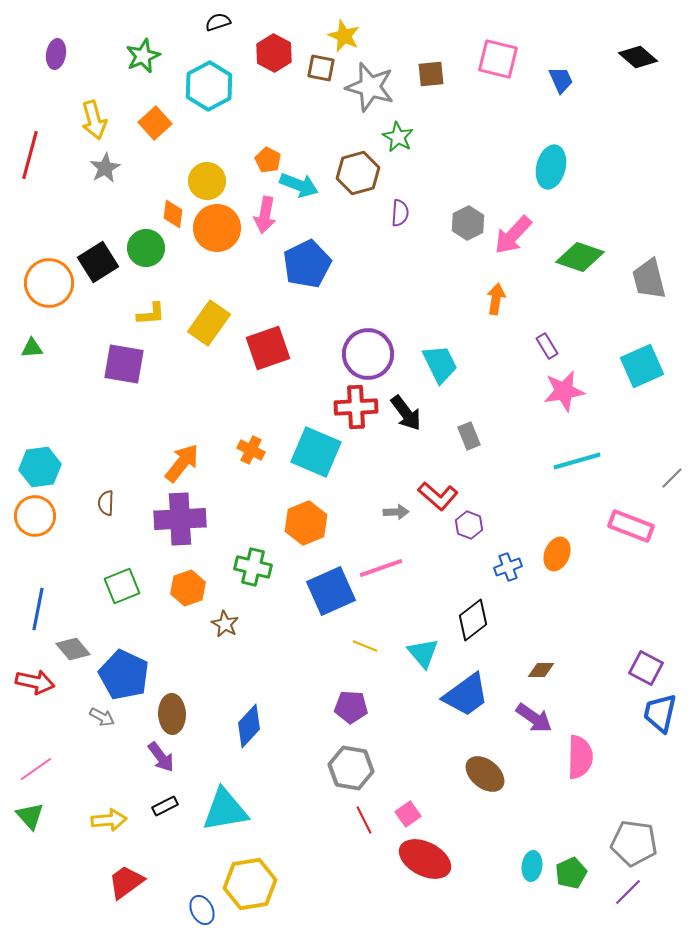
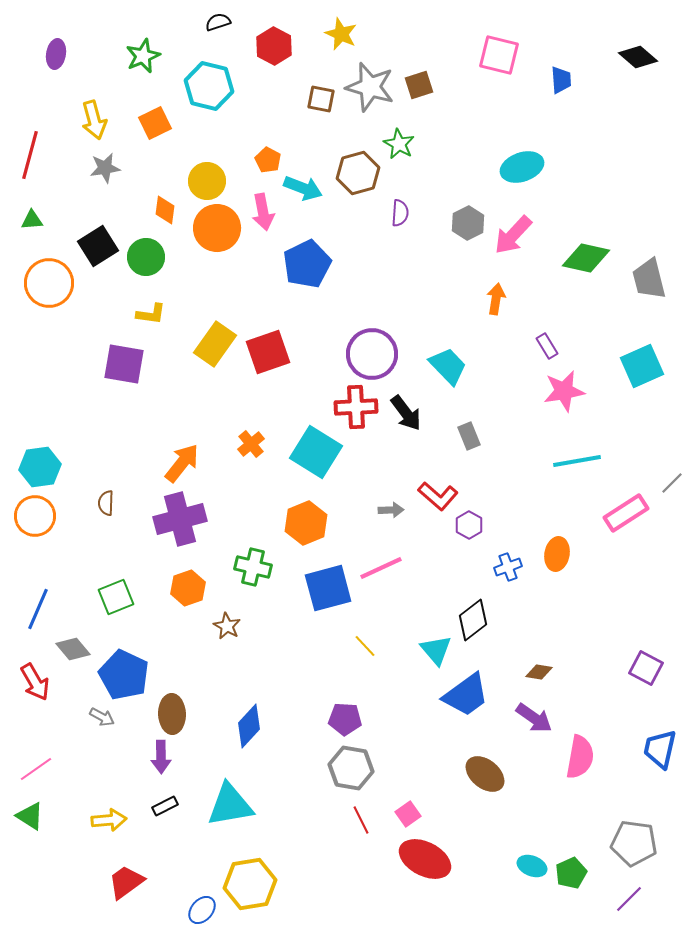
yellow star at (344, 36): moved 3 px left, 2 px up
red hexagon at (274, 53): moved 7 px up
pink square at (498, 59): moved 1 px right, 4 px up
brown square at (321, 68): moved 31 px down
brown square at (431, 74): moved 12 px left, 11 px down; rotated 12 degrees counterclockwise
blue trapezoid at (561, 80): rotated 20 degrees clockwise
cyan hexagon at (209, 86): rotated 18 degrees counterclockwise
orange square at (155, 123): rotated 16 degrees clockwise
green star at (398, 137): moved 1 px right, 7 px down
cyan ellipse at (551, 167): moved 29 px left; rotated 57 degrees clockwise
gray star at (105, 168): rotated 20 degrees clockwise
cyan arrow at (299, 185): moved 4 px right, 3 px down
orange diamond at (173, 214): moved 8 px left, 4 px up
pink arrow at (265, 215): moved 2 px left, 3 px up; rotated 21 degrees counterclockwise
green circle at (146, 248): moved 9 px down
green diamond at (580, 257): moved 6 px right, 1 px down; rotated 6 degrees counterclockwise
black square at (98, 262): moved 16 px up
yellow L-shape at (151, 314): rotated 12 degrees clockwise
yellow rectangle at (209, 323): moved 6 px right, 21 px down
green triangle at (32, 348): moved 128 px up
red square at (268, 348): moved 4 px down
purple circle at (368, 354): moved 4 px right
cyan trapezoid at (440, 364): moved 8 px right, 2 px down; rotated 18 degrees counterclockwise
orange cross at (251, 450): moved 6 px up; rotated 24 degrees clockwise
cyan square at (316, 452): rotated 9 degrees clockwise
cyan line at (577, 461): rotated 6 degrees clockwise
gray line at (672, 478): moved 5 px down
gray arrow at (396, 512): moved 5 px left, 2 px up
purple cross at (180, 519): rotated 12 degrees counterclockwise
purple hexagon at (469, 525): rotated 8 degrees clockwise
pink rectangle at (631, 526): moved 5 px left, 13 px up; rotated 54 degrees counterclockwise
orange ellipse at (557, 554): rotated 12 degrees counterclockwise
pink line at (381, 568): rotated 6 degrees counterclockwise
green square at (122, 586): moved 6 px left, 11 px down
blue square at (331, 591): moved 3 px left, 3 px up; rotated 9 degrees clockwise
blue line at (38, 609): rotated 12 degrees clockwise
brown star at (225, 624): moved 2 px right, 2 px down
yellow line at (365, 646): rotated 25 degrees clockwise
cyan triangle at (423, 653): moved 13 px right, 3 px up
brown diamond at (541, 670): moved 2 px left, 2 px down; rotated 8 degrees clockwise
red arrow at (35, 682): rotated 48 degrees clockwise
purple pentagon at (351, 707): moved 6 px left, 12 px down
blue trapezoid at (660, 713): moved 36 px down
purple arrow at (161, 757): rotated 36 degrees clockwise
pink semicircle at (580, 757): rotated 9 degrees clockwise
cyan triangle at (225, 810): moved 5 px right, 5 px up
green triangle at (30, 816): rotated 16 degrees counterclockwise
red line at (364, 820): moved 3 px left
cyan ellipse at (532, 866): rotated 76 degrees counterclockwise
purple line at (628, 892): moved 1 px right, 7 px down
blue ellipse at (202, 910): rotated 68 degrees clockwise
